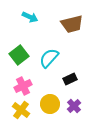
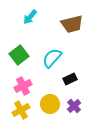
cyan arrow: rotated 105 degrees clockwise
cyan semicircle: moved 3 px right
yellow cross: rotated 24 degrees clockwise
